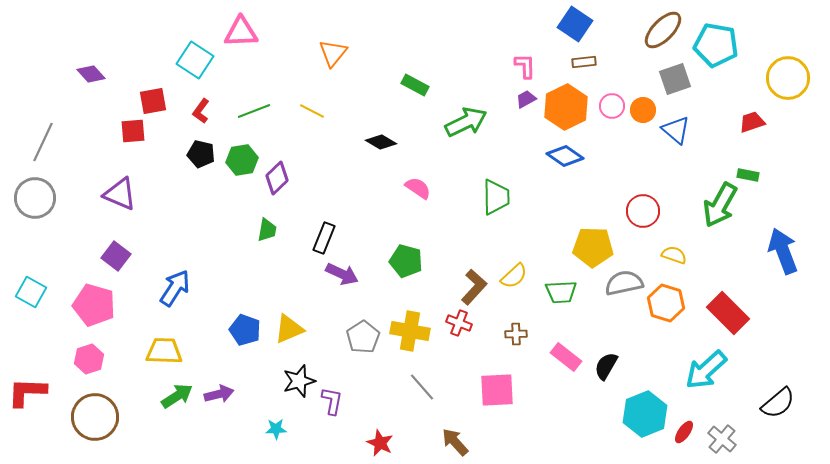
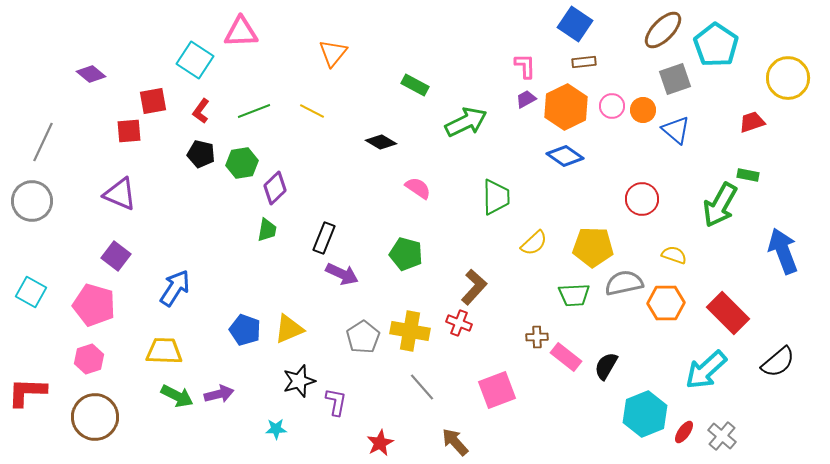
cyan pentagon at (716, 45): rotated 24 degrees clockwise
purple diamond at (91, 74): rotated 8 degrees counterclockwise
red square at (133, 131): moved 4 px left
green hexagon at (242, 160): moved 3 px down
purple diamond at (277, 178): moved 2 px left, 10 px down
gray circle at (35, 198): moved 3 px left, 3 px down
red circle at (643, 211): moved 1 px left, 12 px up
green pentagon at (406, 261): moved 7 px up
yellow semicircle at (514, 276): moved 20 px right, 33 px up
green trapezoid at (561, 292): moved 13 px right, 3 px down
orange hexagon at (666, 303): rotated 18 degrees counterclockwise
brown cross at (516, 334): moved 21 px right, 3 px down
pink square at (497, 390): rotated 18 degrees counterclockwise
green arrow at (177, 396): rotated 60 degrees clockwise
purple L-shape at (332, 401): moved 4 px right, 1 px down
black semicircle at (778, 403): moved 41 px up
gray cross at (722, 439): moved 3 px up
red star at (380, 443): rotated 20 degrees clockwise
